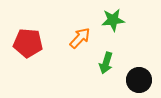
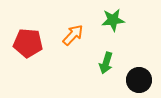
orange arrow: moved 7 px left, 3 px up
